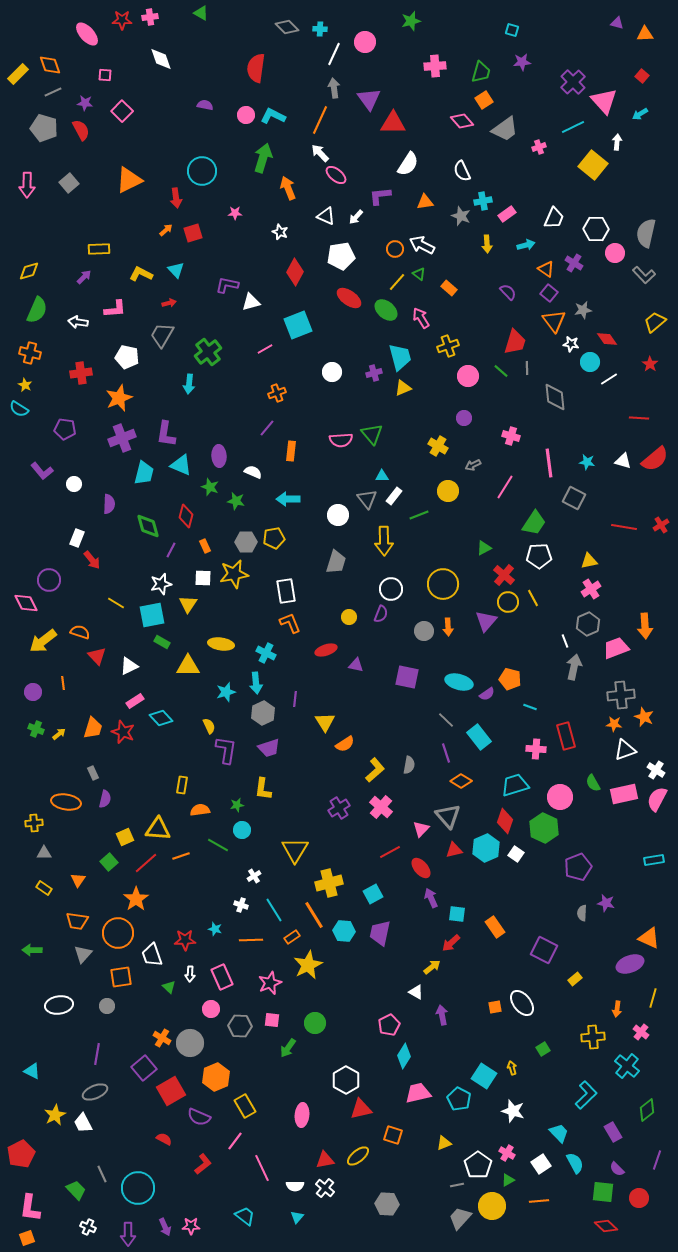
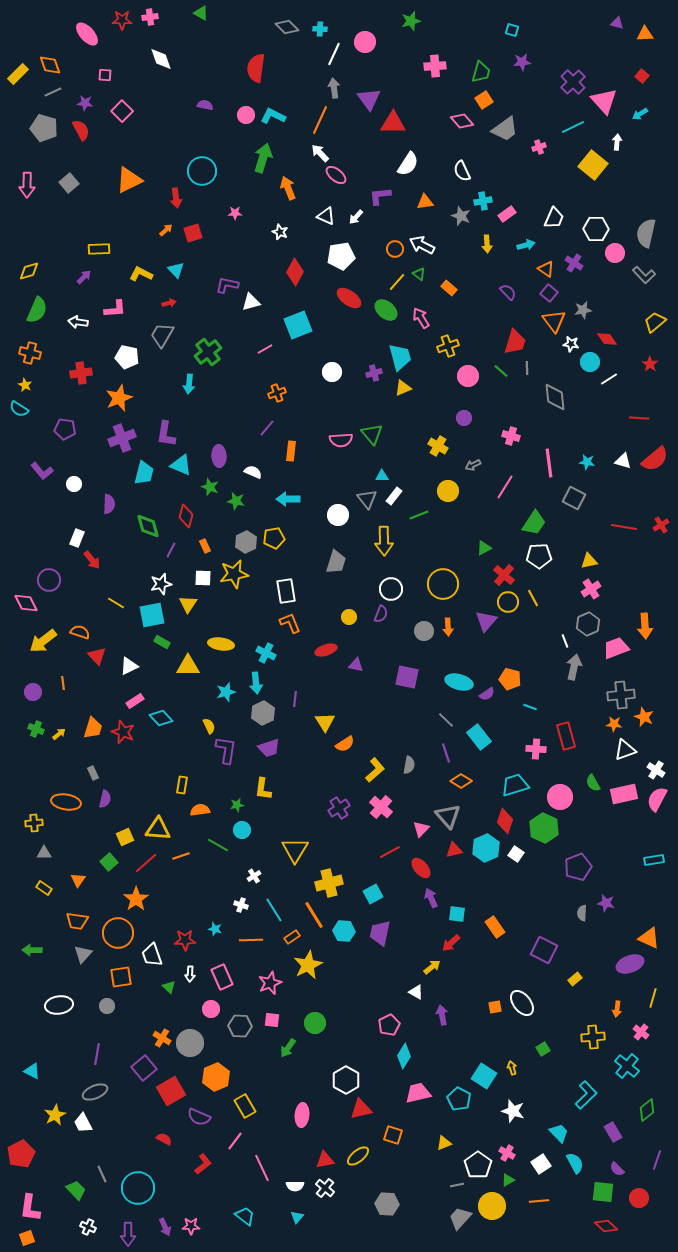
gray hexagon at (246, 542): rotated 25 degrees counterclockwise
